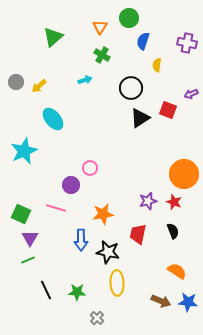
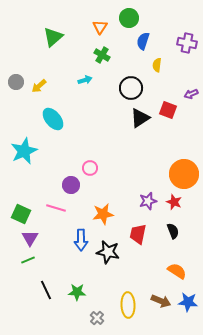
yellow ellipse: moved 11 px right, 22 px down
